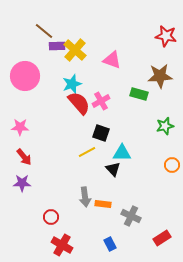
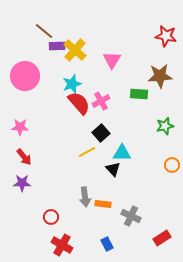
pink triangle: rotated 42 degrees clockwise
green rectangle: rotated 12 degrees counterclockwise
black square: rotated 30 degrees clockwise
blue rectangle: moved 3 px left
